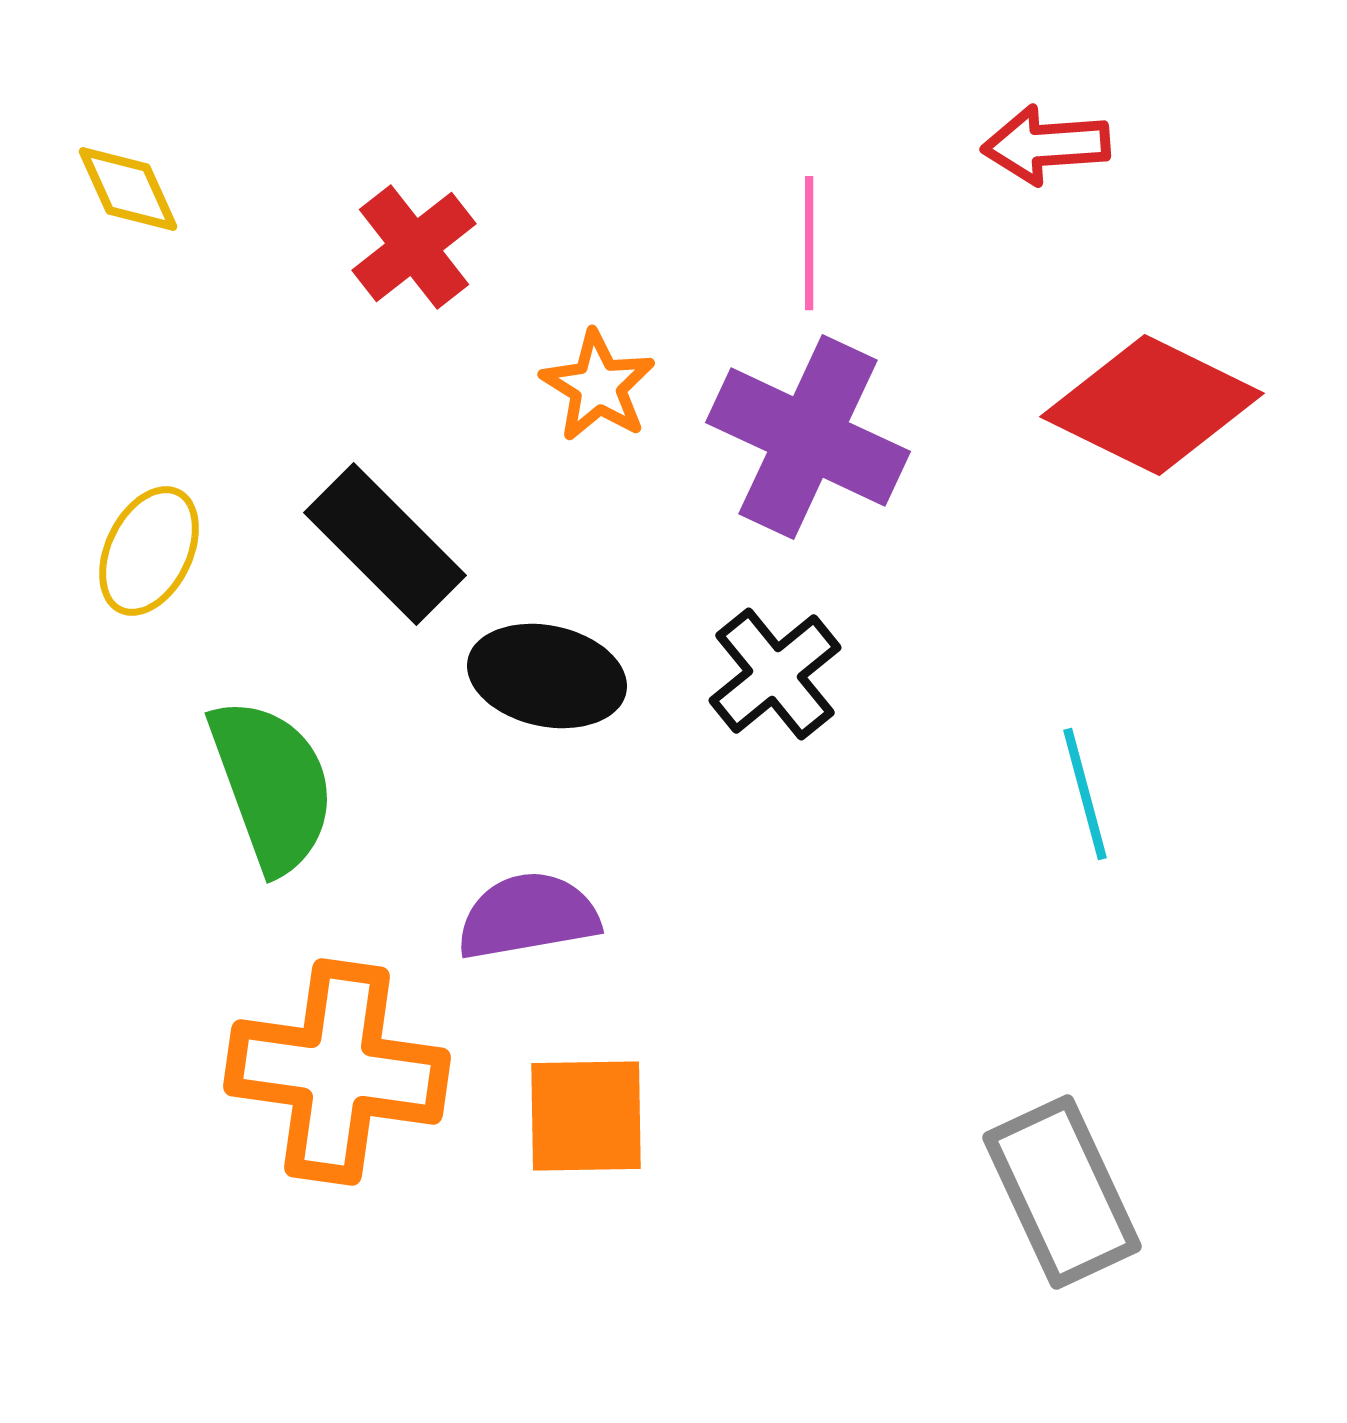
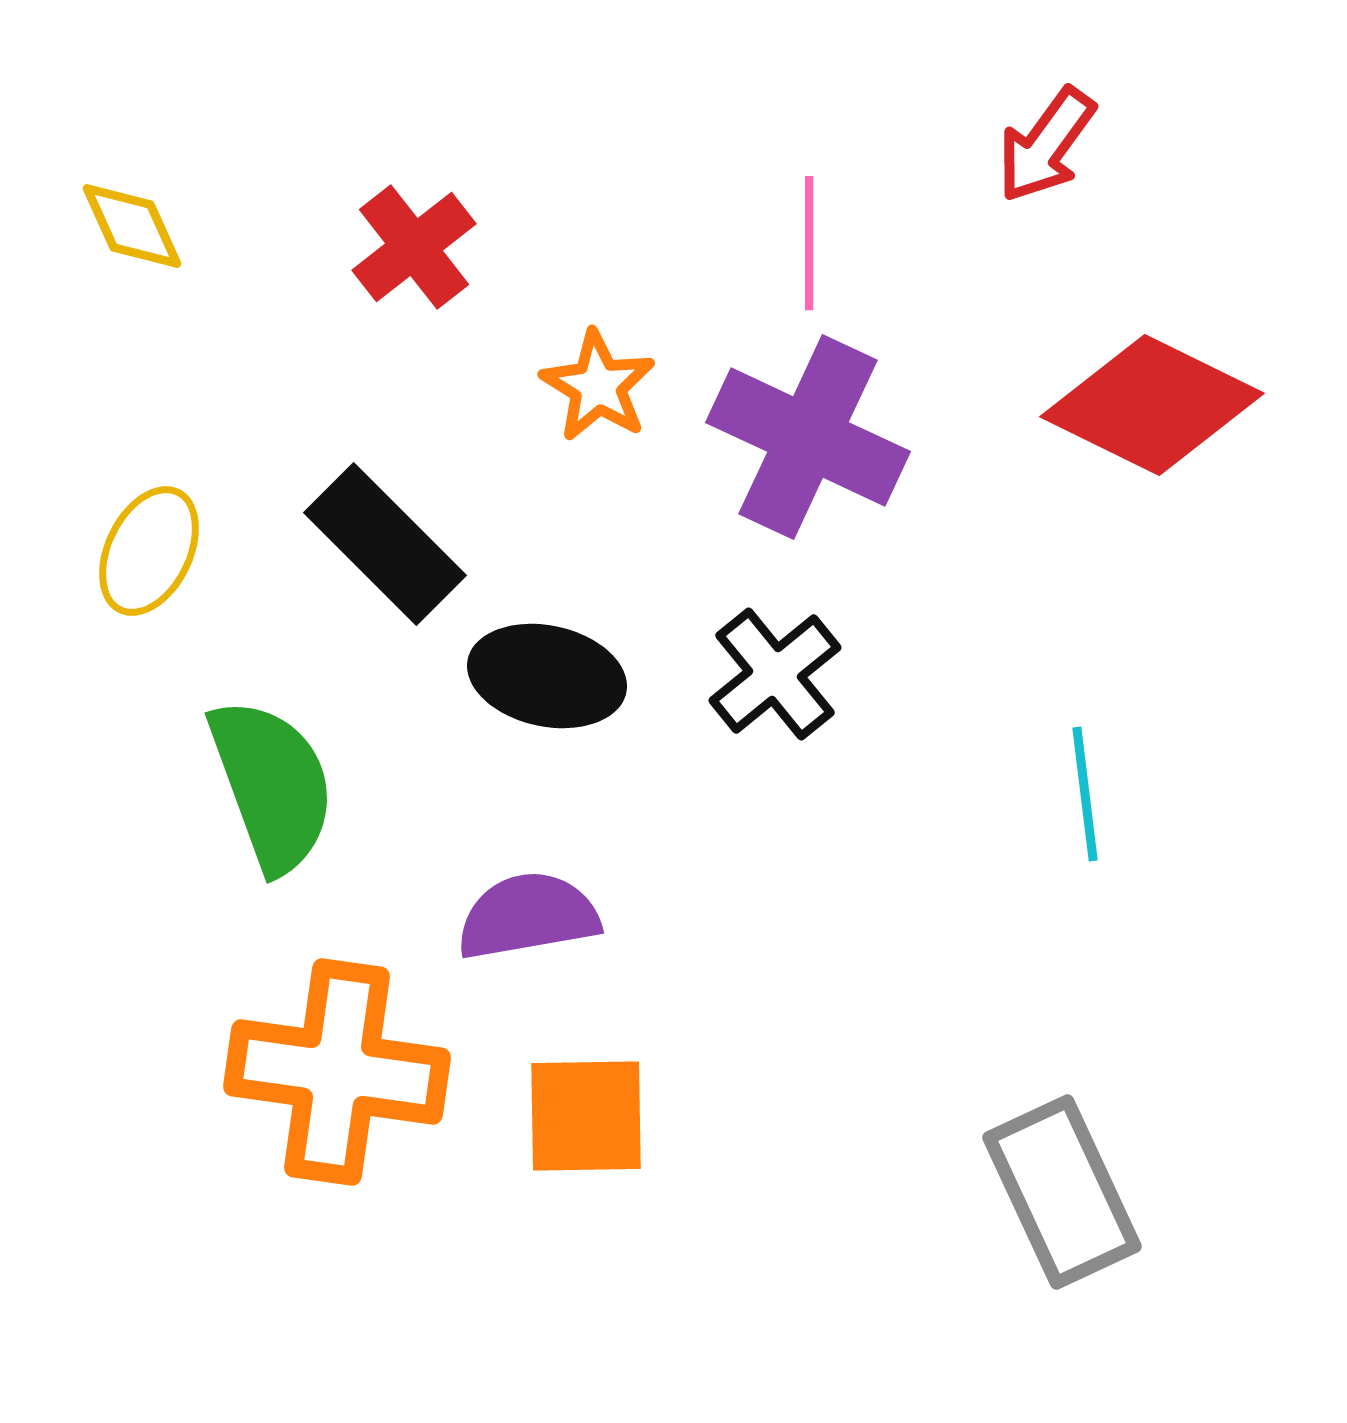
red arrow: rotated 50 degrees counterclockwise
yellow diamond: moved 4 px right, 37 px down
cyan line: rotated 8 degrees clockwise
